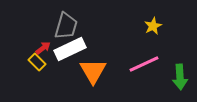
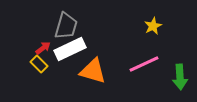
yellow rectangle: moved 2 px right, 2 px down
orange triangle: rotated 44 degrees counterclockwise
